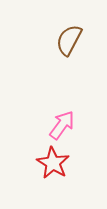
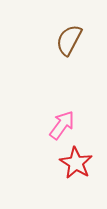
red star: moved 23 px right
